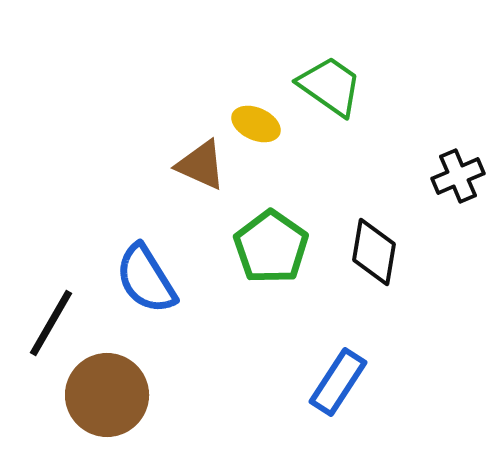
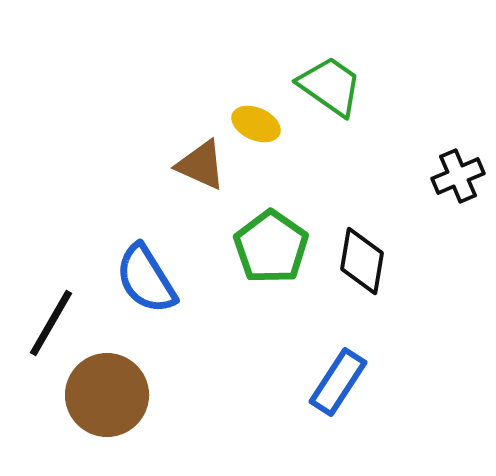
black diamond: moved 12 px left, 9 px down
